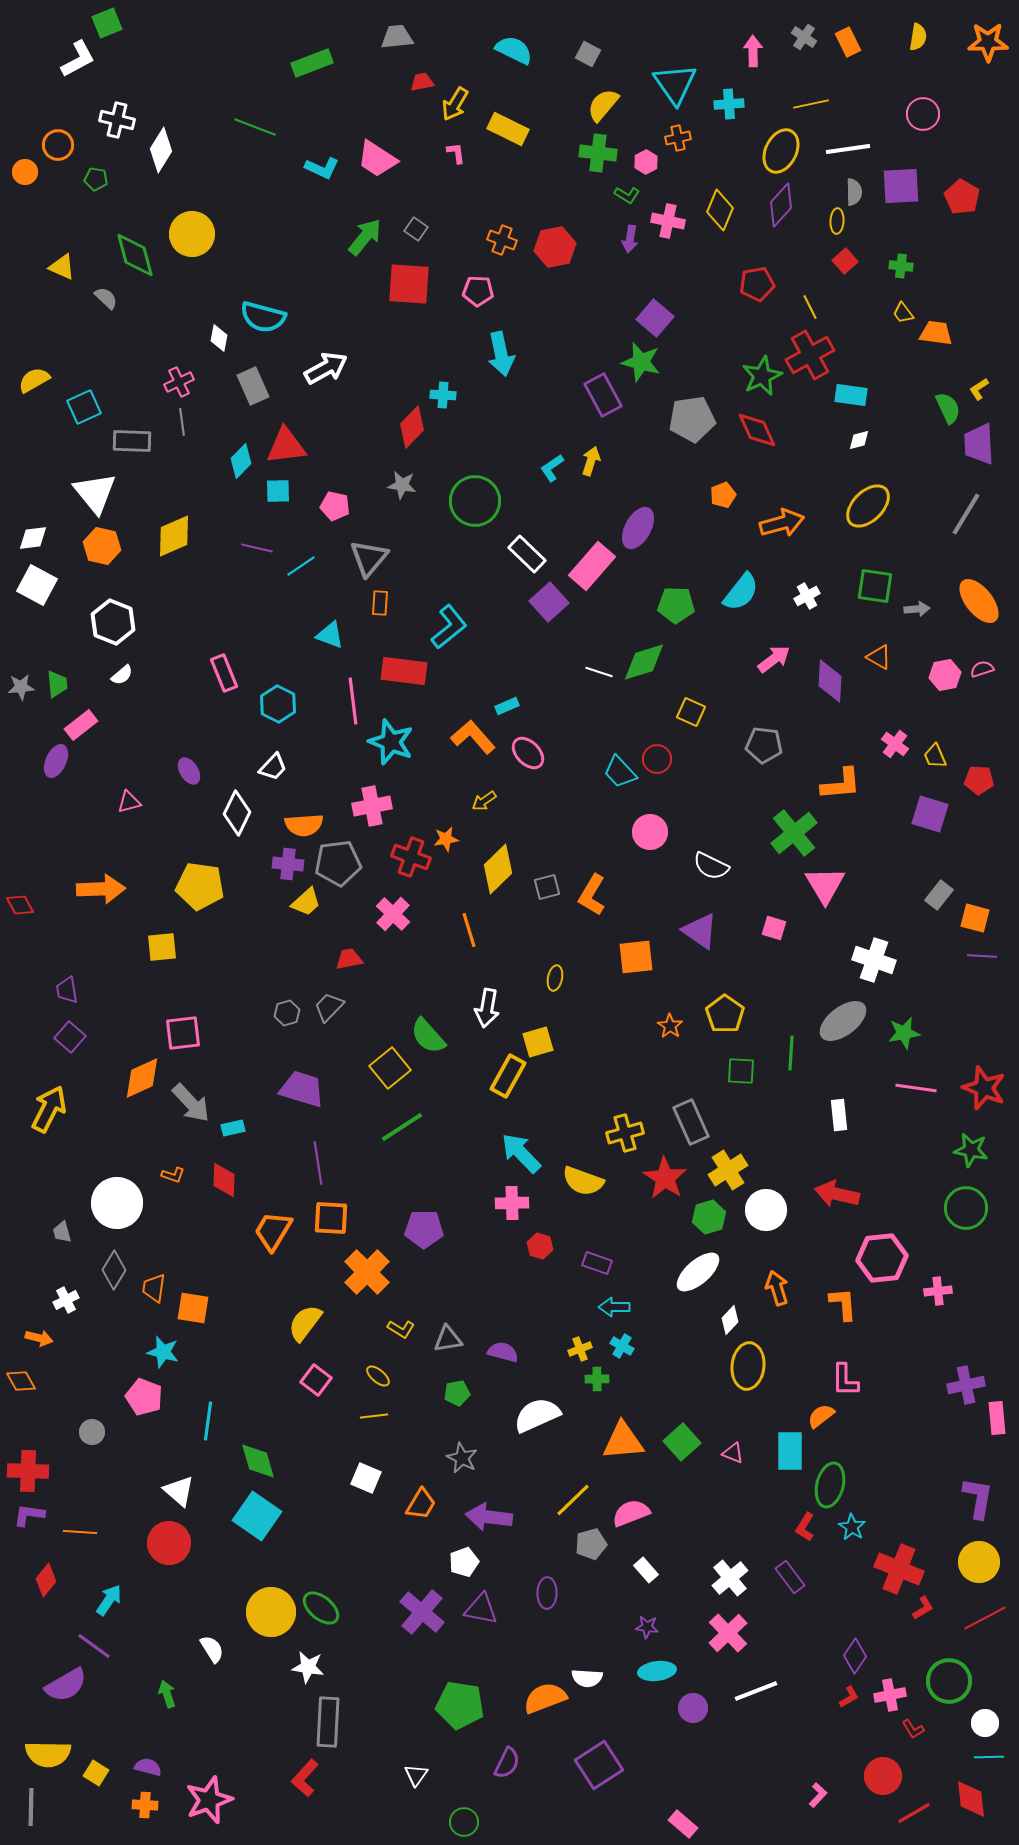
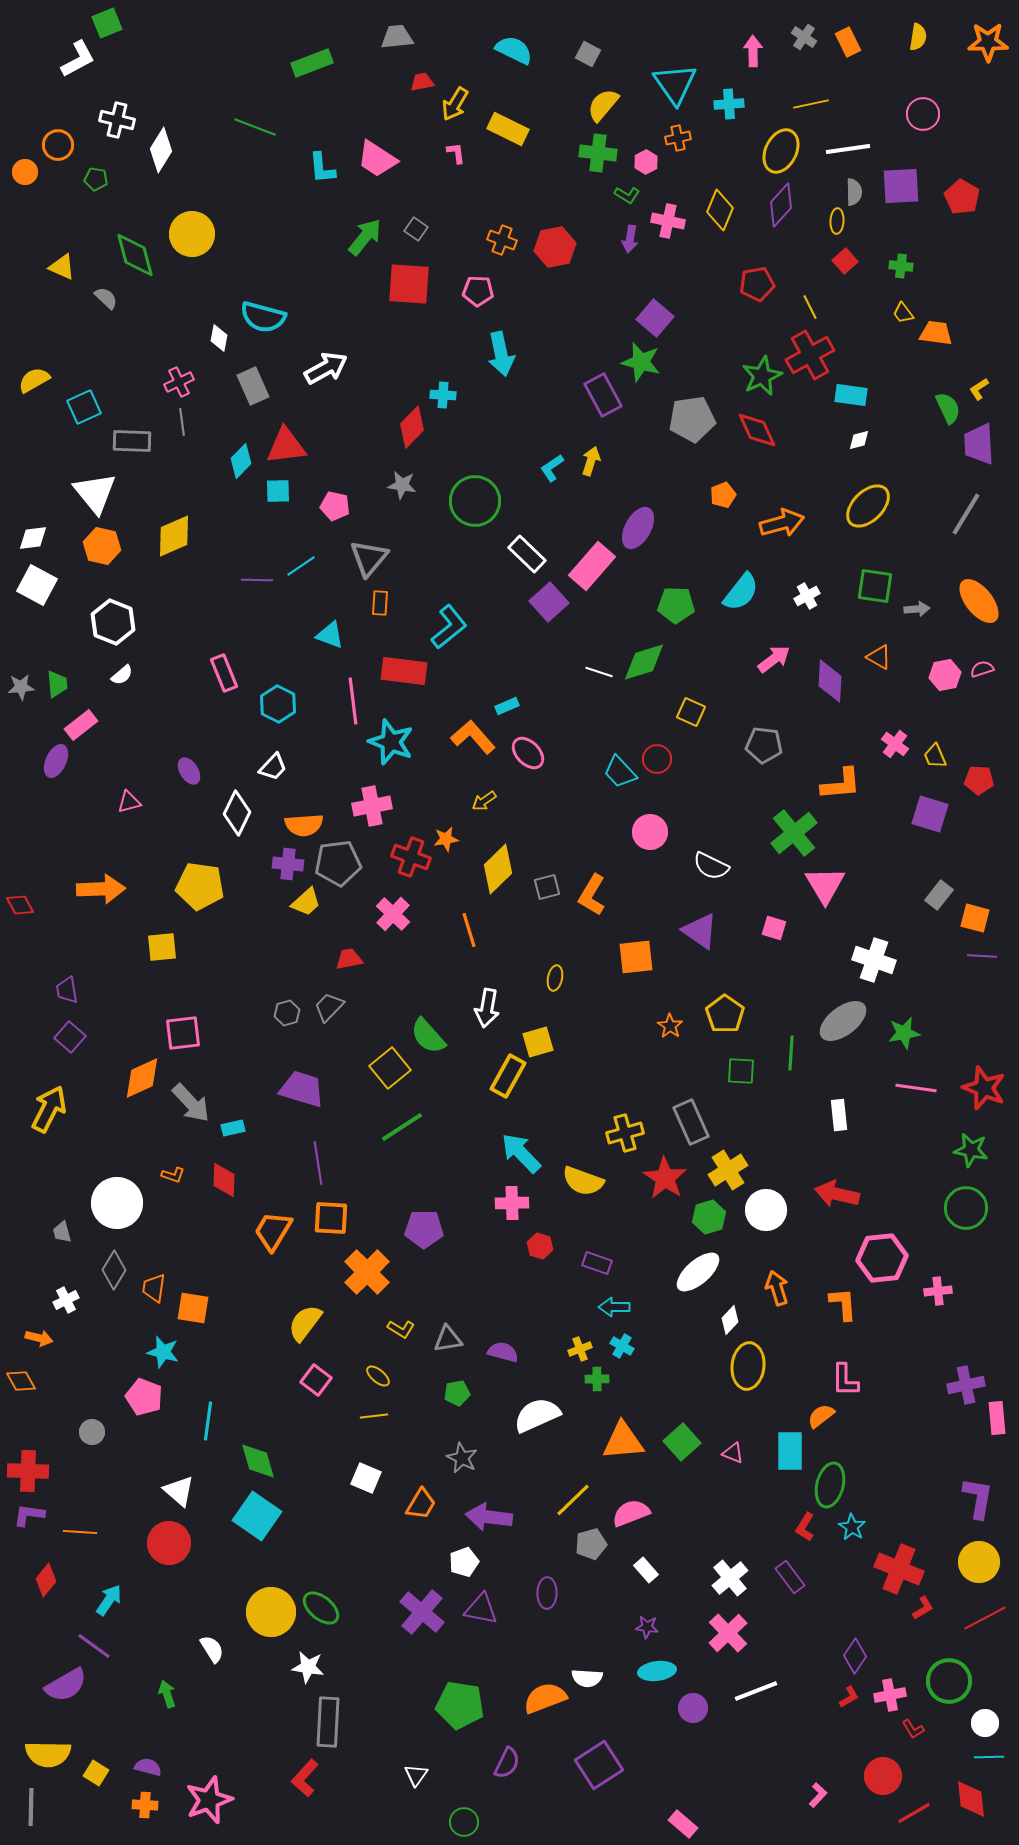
cyan L-shape at (322, 168): rotated 60 degrees clockwise
purple line at (257, 548): moved 32 px down; rotated 12 degrees counterclockwise
